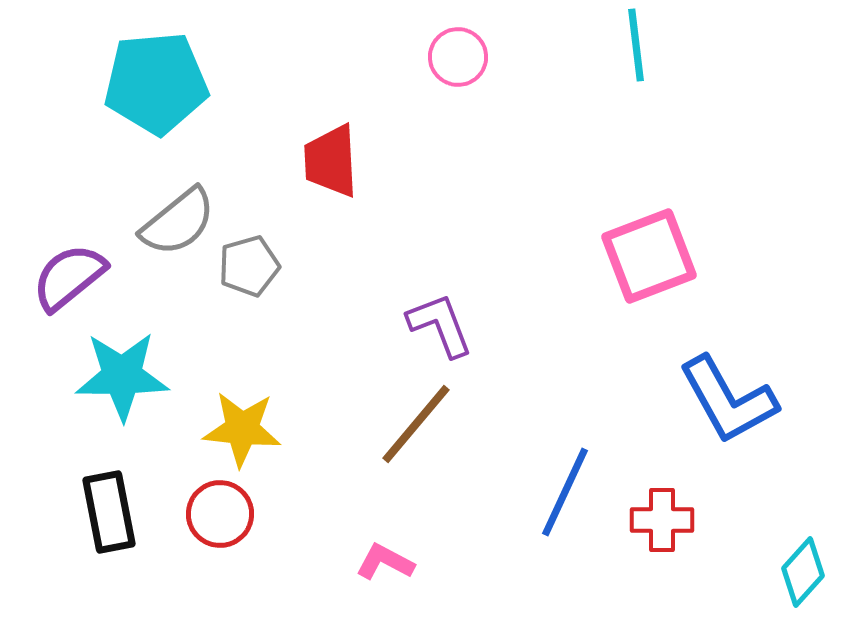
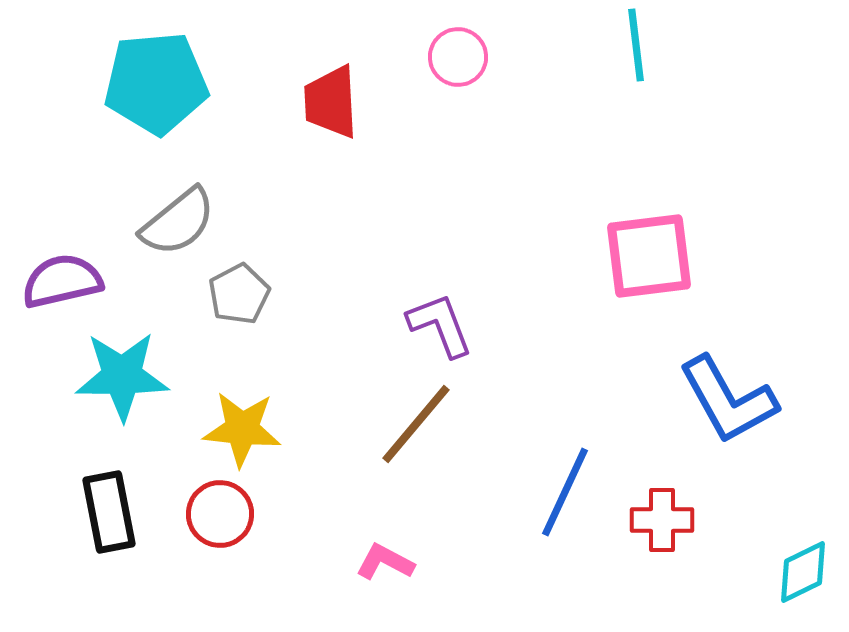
red trapezoid: moved 59 px up
pink square: rotated 14 degrees clockwise
gray pentagon: moved 10 px left, 28 px down; rotated 12 degrees counterclockwise
purple semicircle: moved 7 px left, 4 px down; rotated 26 degrees clockwise
cyan diamond: rotated 22 degrees clockwise
